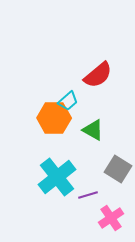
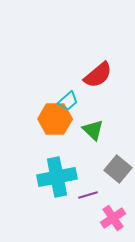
orange hexagon: moved 1 px right, 1 px down
green triangle: rotated 15 degrees clockwise
gray square: rotated 8 degrees clockwise
cyan cross: rotated 27 degrees clockwise
pink cross: moved 2 px right
